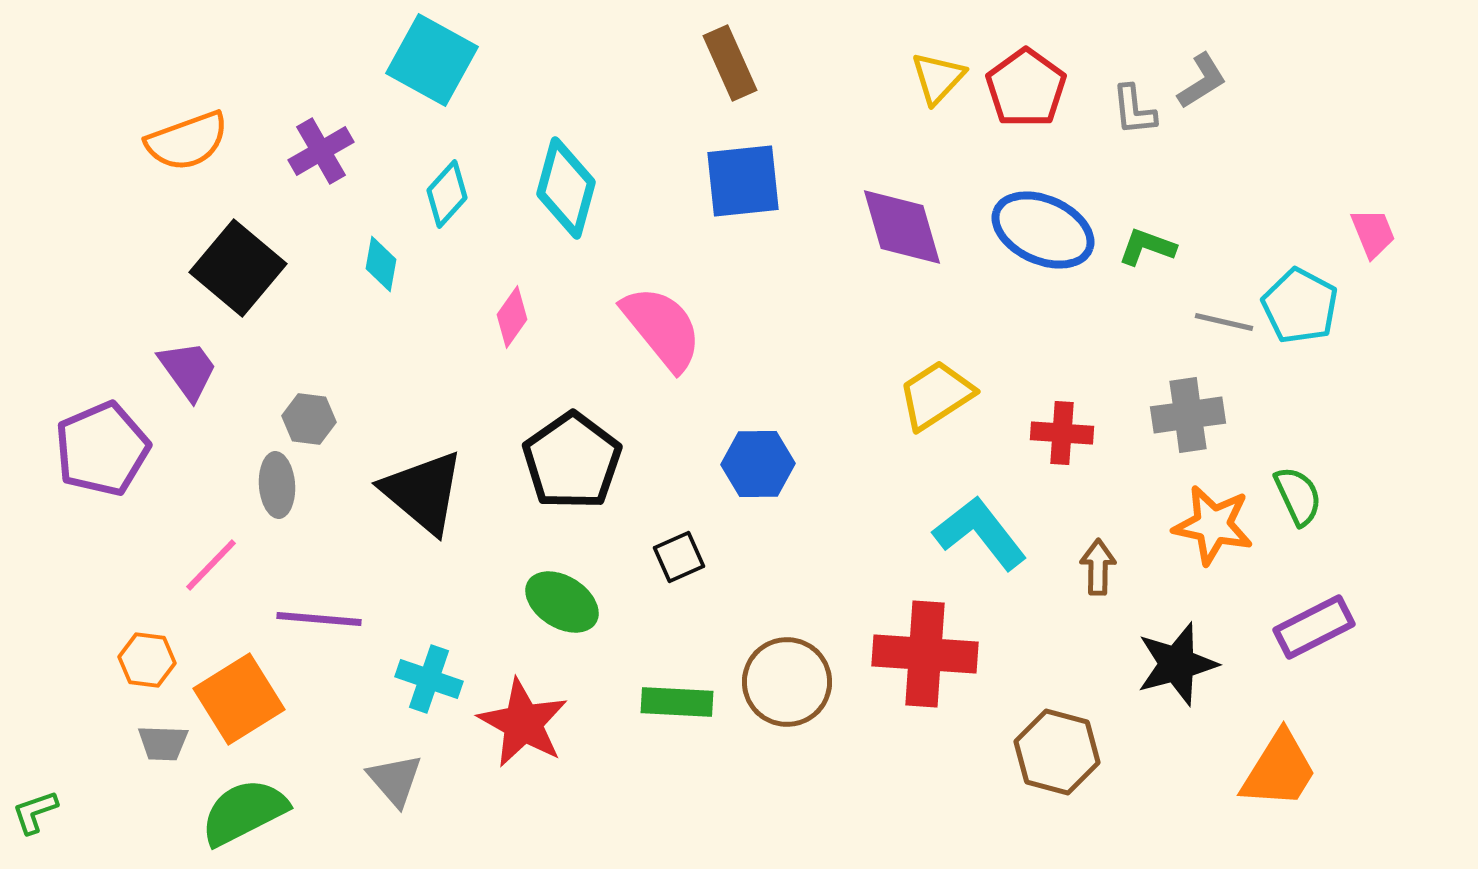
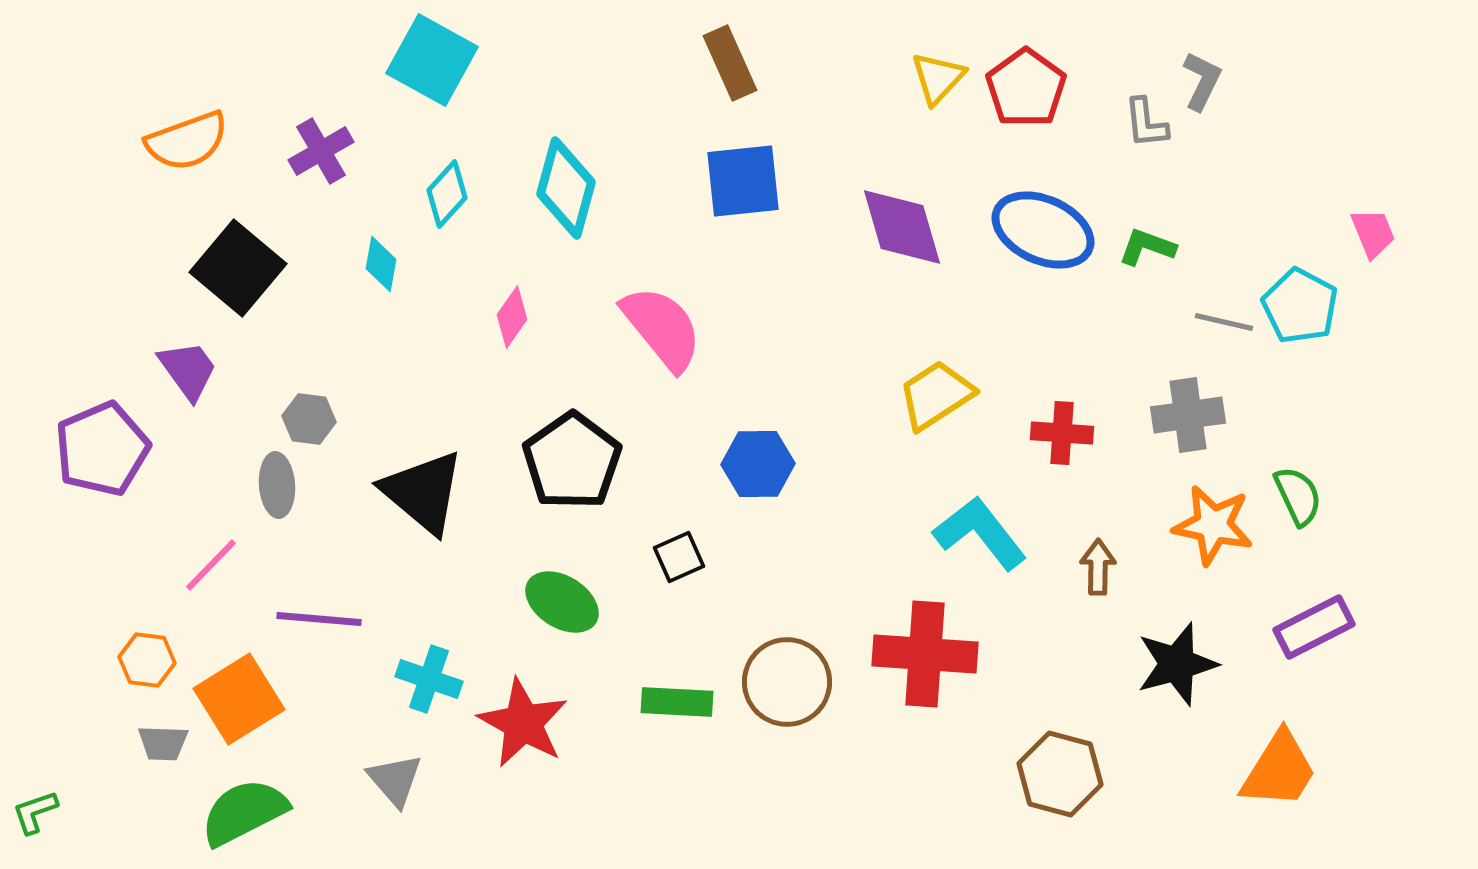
gray L-shape at (1202, 81): rotated 32 degrees counterclockwise
gray L-shape at (1134, 110): moved 12 px right, 13 px down
brown hexagon at (1057, 752): moved 3 px right, 22 px down
